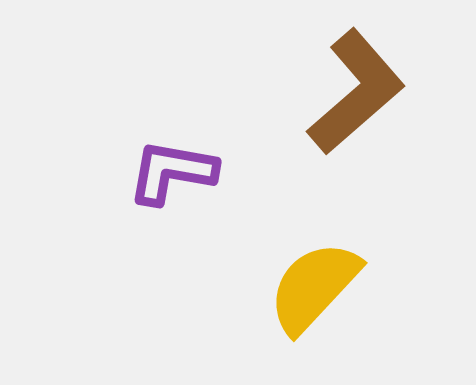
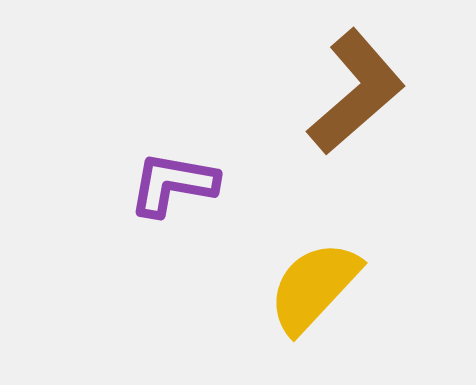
purple L-shape: moved 1 px right, 12 px down
